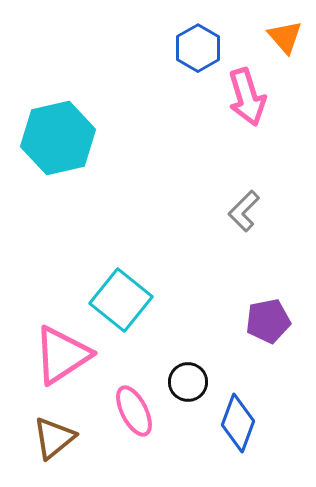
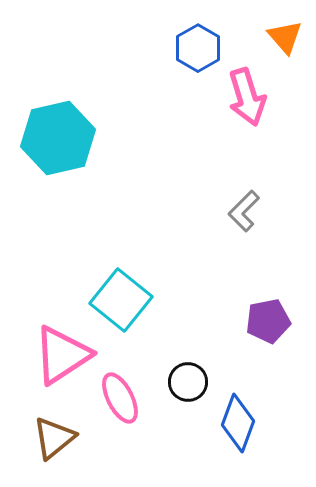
pink ellipse: moved 14 px left, 13 px up
